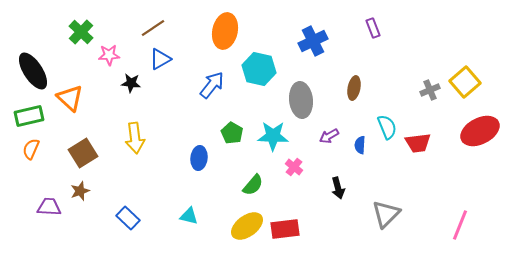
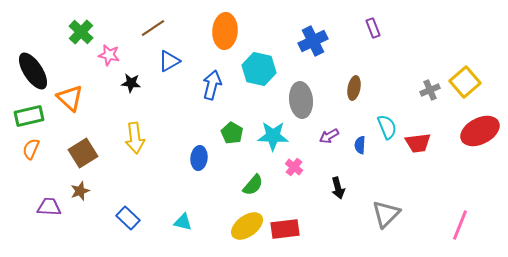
orange ellipse: rotated 8 degrees counterclockwise
pink star: rotated 15 degrees clockwise
blue triangle: moved 9 px right, 2 px down
blue arrow: rotated 24 degrees counterclockwise
cyan triangle: moved 6 px left, 6 px down
